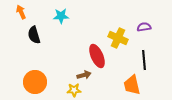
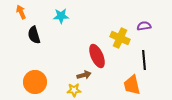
purple semicircle: moved 1 px up
yellow cross: moved 2 px right
